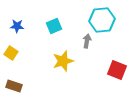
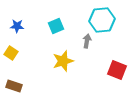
cyan square: moved 2 px right
